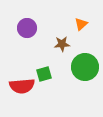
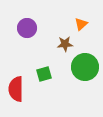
brown star: moved 3 px right
red semicircle: moved 6 px left, 3 px down; rotated 95 degrees clockwise
